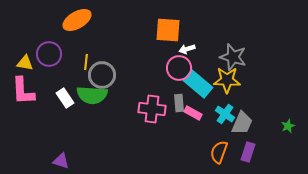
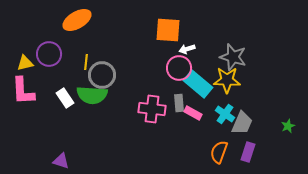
yellow triangle: rotated 24 degrees counterclockwise
